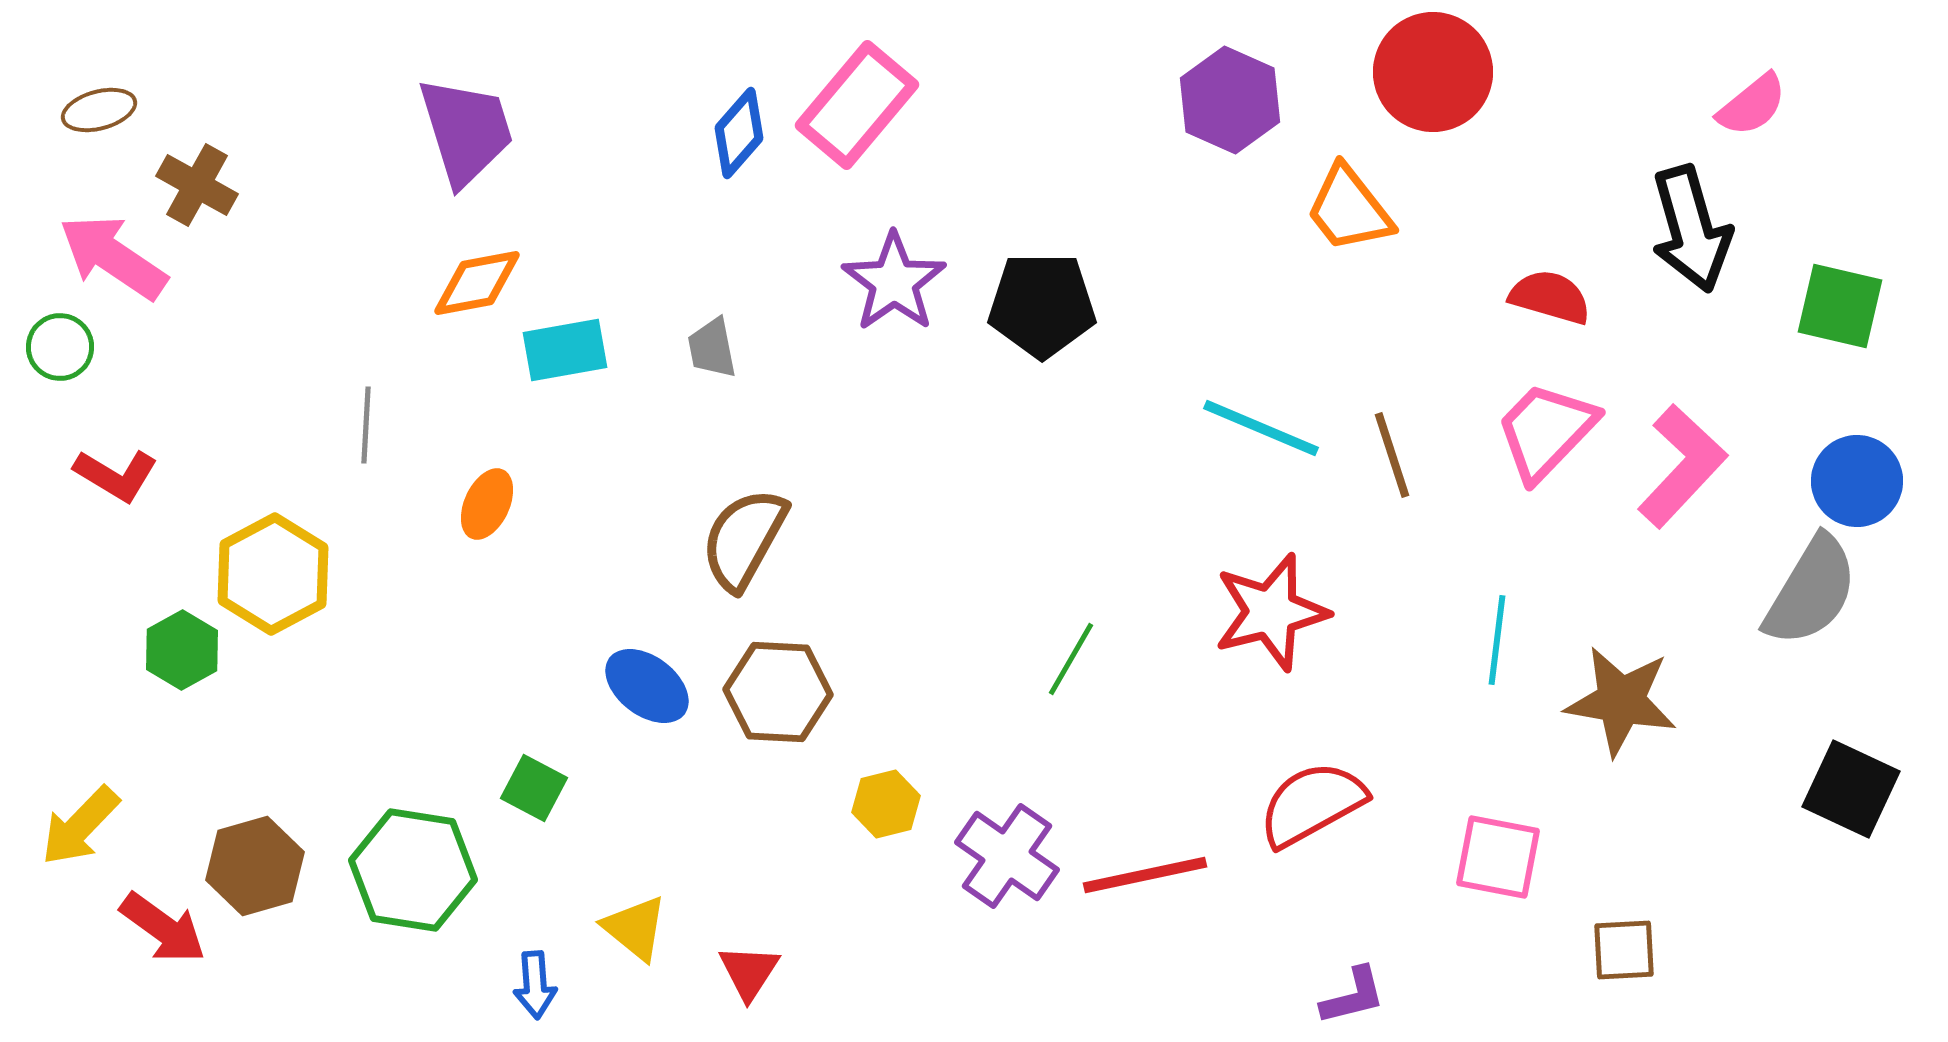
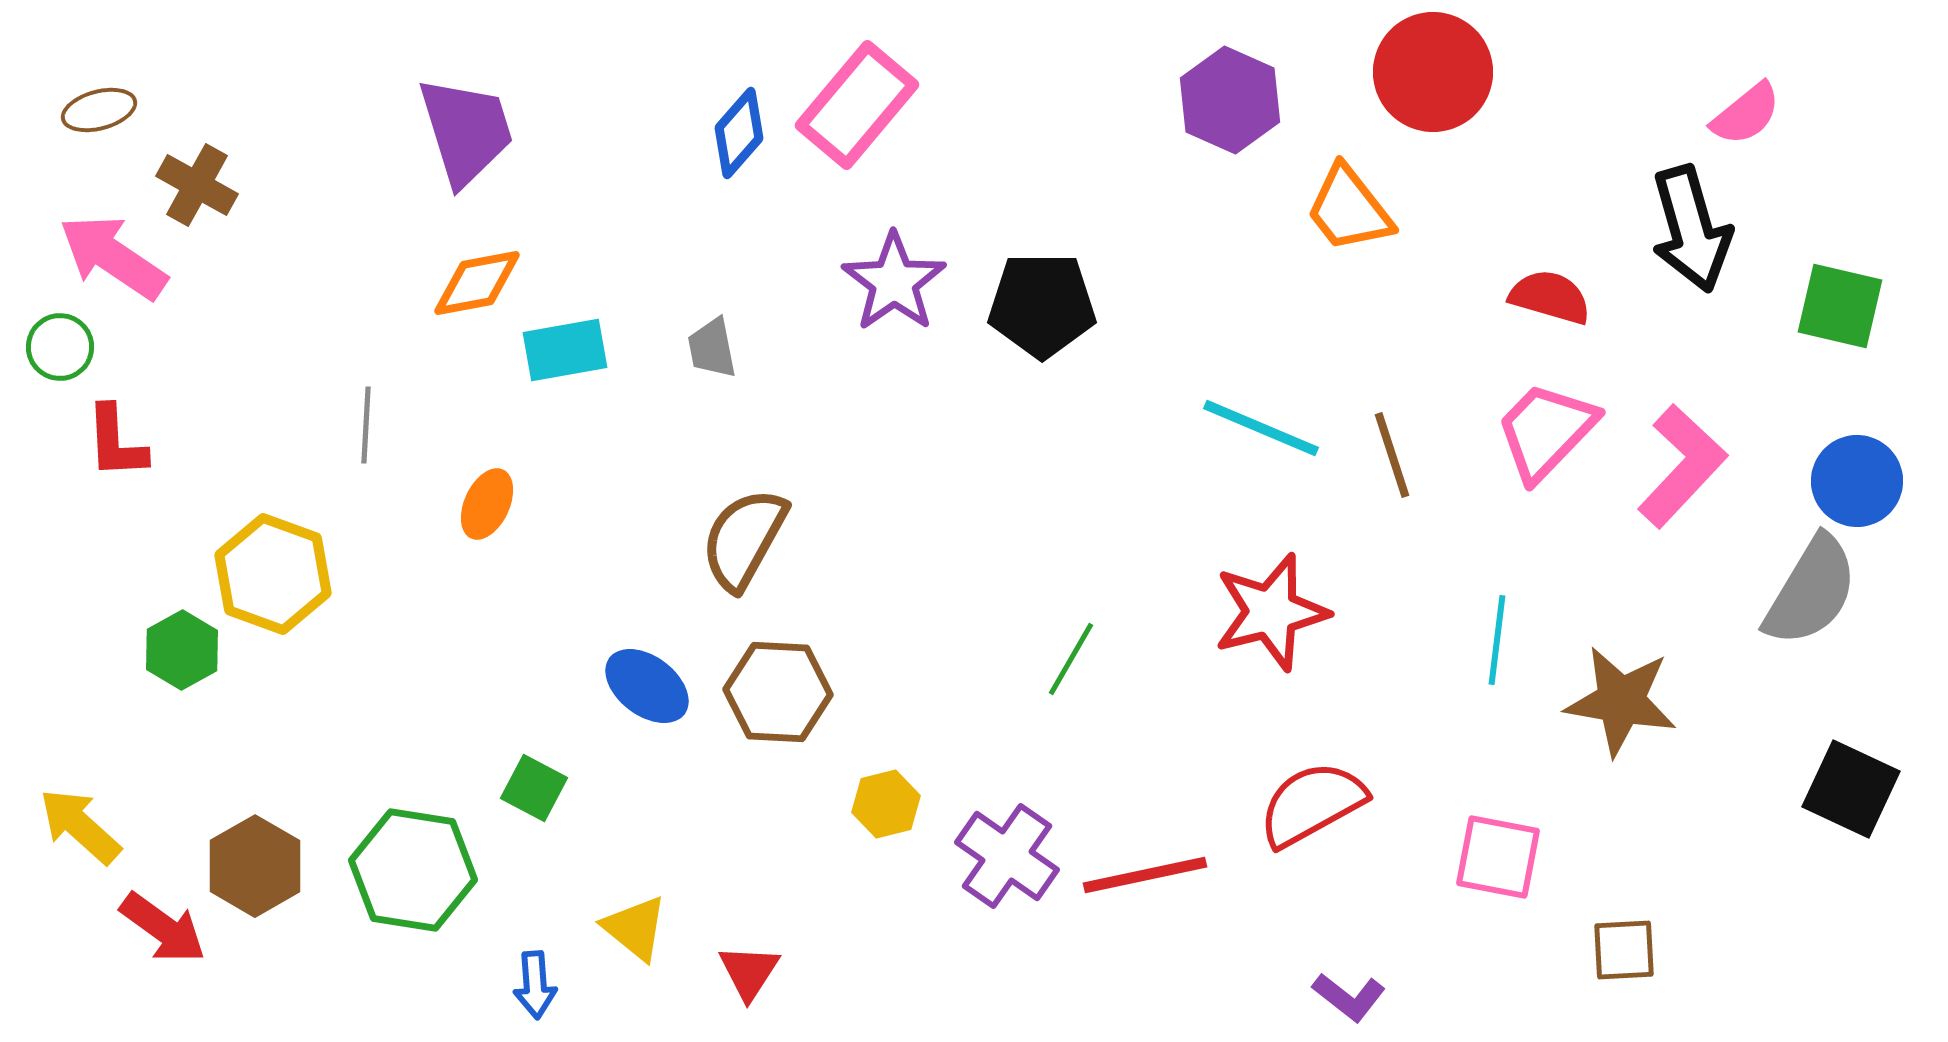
pink semicircle at (1752, 105): moved 6 px left, 9 px down
red L-shape at (116, 475): moved 33 px up; rotated 56 degrees clockwise
yellow hexagon at (273, 574): rotated 12 degrees counterclockwise
yellow arrow at (80, 826): rotated 88 degrees clockwise
brown hexagon at (255, 866): rotated 14 degrees counterclockwise
purple L-shape at (1353, 996): moved 4 px left, 1 px down; rotated 52 degrees clockwise
